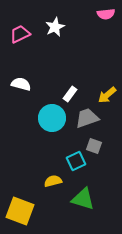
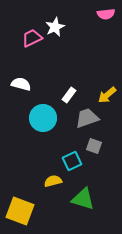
pink trapezoid: moved 12 px right, 4 px down
white rectangle: moved 1 px left, 1 px down
cyan circle: moved 9 px left
cyan square: moved 4 px left
